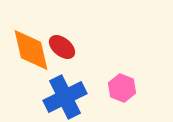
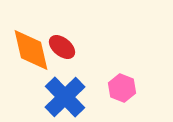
blue cross: rotated 18 degrees counterclockwise
